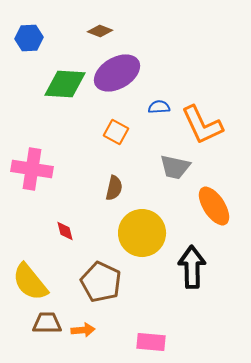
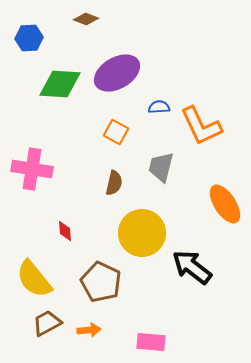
brown diamond: moved 14 px left, 12 px up
green diamond: moved 5 px left
orange L-shape: moved 1 px left, 1 px down
gray trapezoid: moved 14 px left; rotated 92 degrees clockwise
brown semicircle: moved 5 px up
orange ellipse: moved 11 px right, 2 px up
red diamond: rotated 10 degrees clockwise
black arrow: rotated 51 degrees counterclockwise
yellow semicircle: moved 4 px right, 3 px up
brown trapezoid: rotated 28 degrees counterclockwise
orange arrow: moved 6 px right
